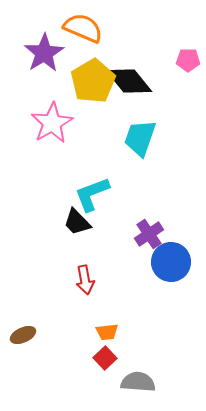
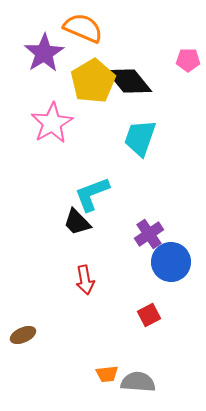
orange trapezoid: moved 42 px down
red square: moved 44 px right, 43 px up; rotated 15 degrees clockwise
